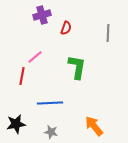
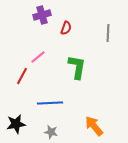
pink line: moved 3 px right
red line: rotated 18 degrees clockwise
